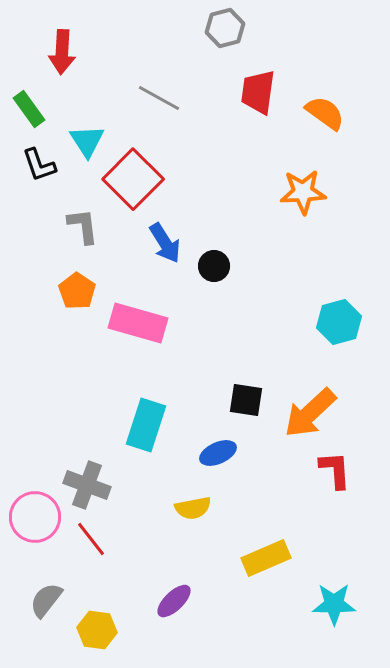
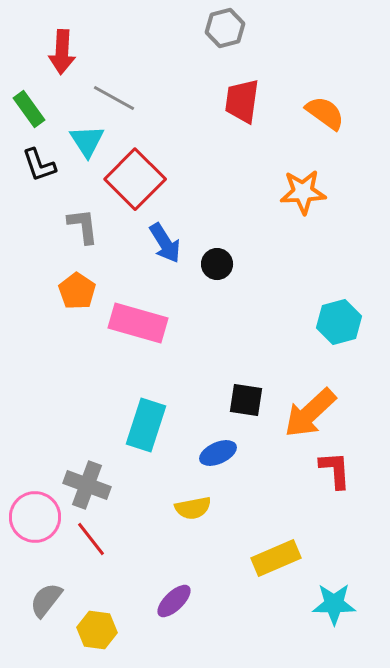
red trapezoid: moved 16 px left, 9 px down
gray line: moved 45 px left
red square: moved 2 px right
black circle: moved 3 px right, 2 px up
yellow rectangle: moved 10 px right
